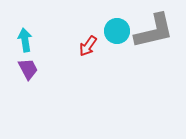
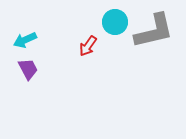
cyan circle: moved 2 px left, 9 px up
cyan arrow: rotated 105 degrees counterclockwise
